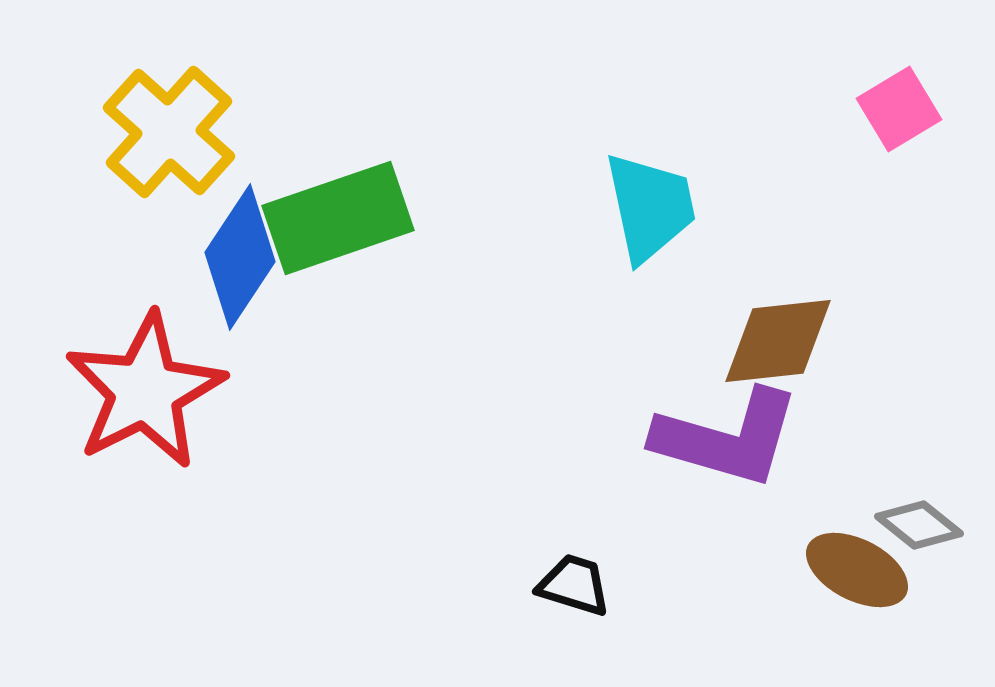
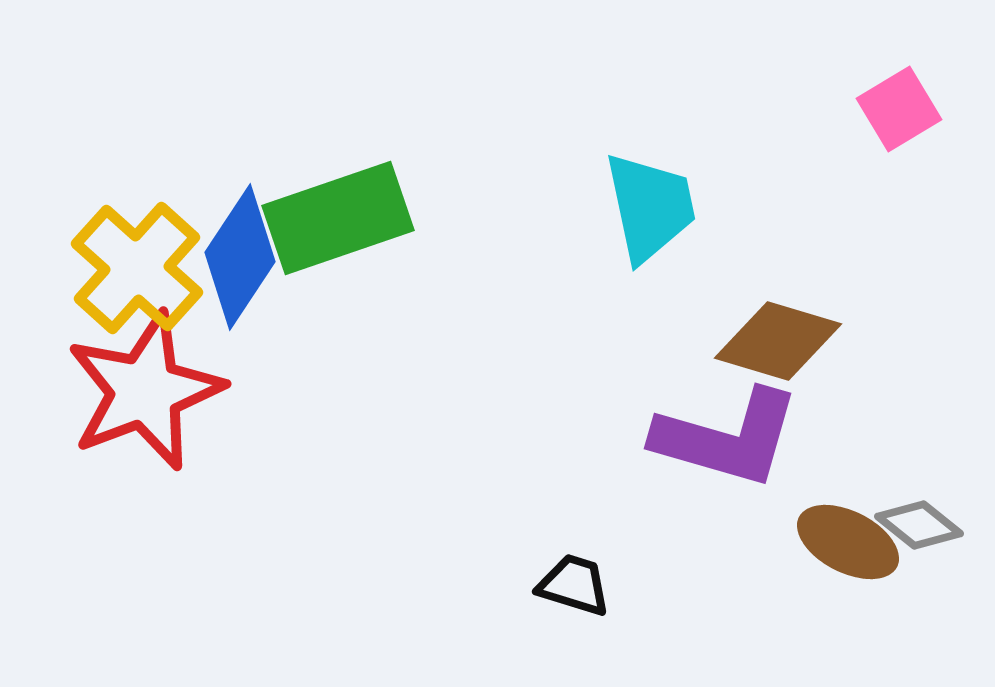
yellow cross: moved 32 px left, 136 px down
brown diamond: rotated 23 degrees clockwise
red star: rotated 6 degrees clockwise
brown ellipse: moved 9 px left, 28 px up
